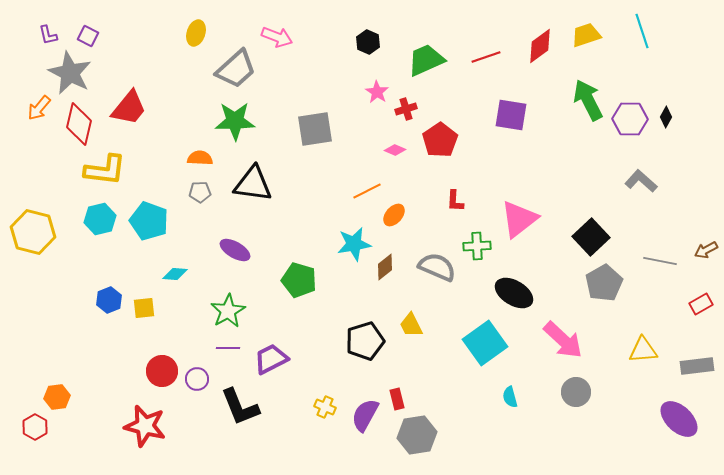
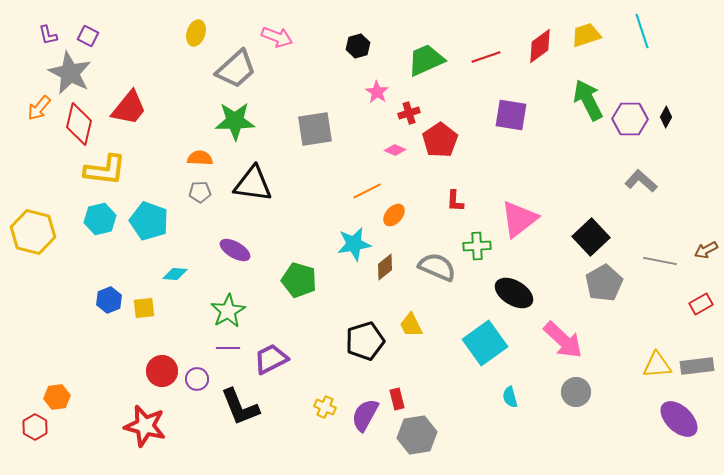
black hexagon at (368, 42): moved 10 px left, 4 px down; rotated 20 degrees clockwise
red cross at (406, 109): moved 3 px right, 4 px down
yellow triangle at (643, 350): moved 14 px right, 15 px down
